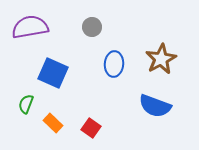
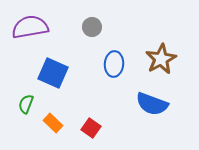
blue semicircle: moved 3 px left, 2 px up
